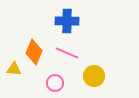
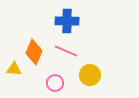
pink line: moved 1 px left, 2 px up
yellow circle: moved 4 px left, 1 px up
